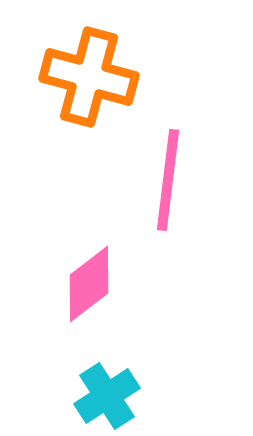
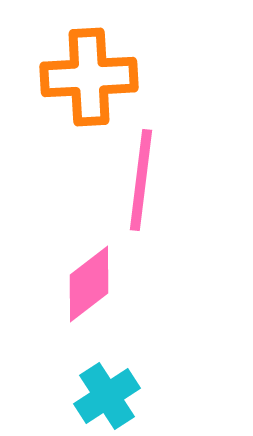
orange cross: rotated 18 degrees counterclockwise
pink line: moved 27 px left
